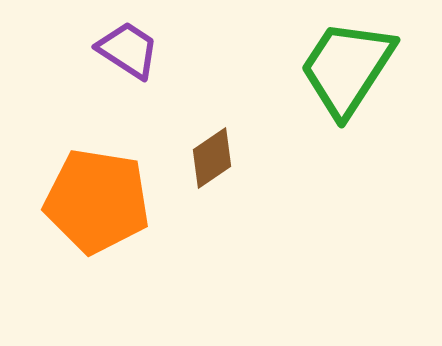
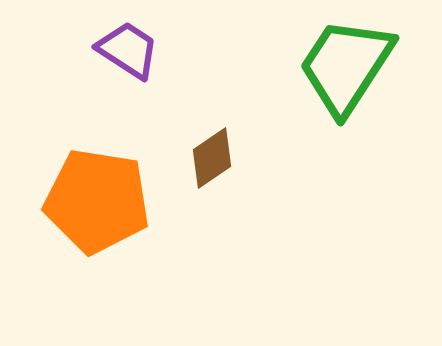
green trapezoid: moved 1 px left, 2 px up
